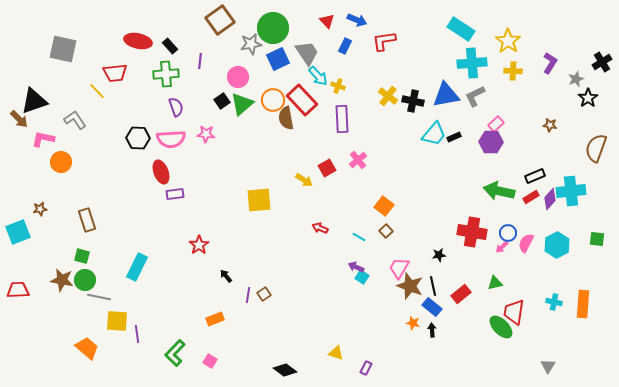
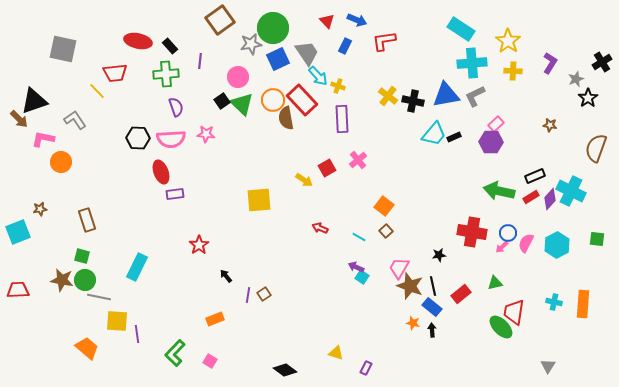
green triangle at (242, 104): rotated 35 degrees counterclockwise
cyan cross at (571, 191): rotated 32 degrees clockwise
